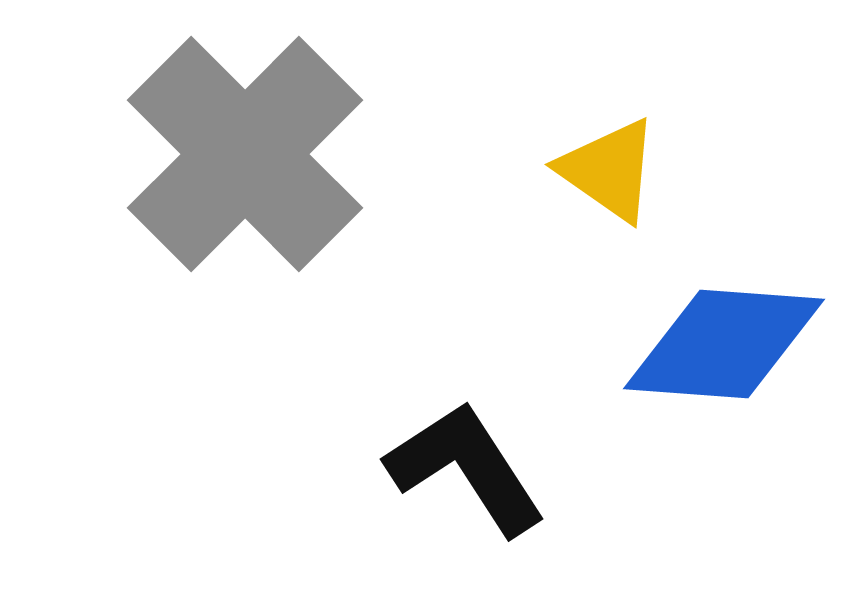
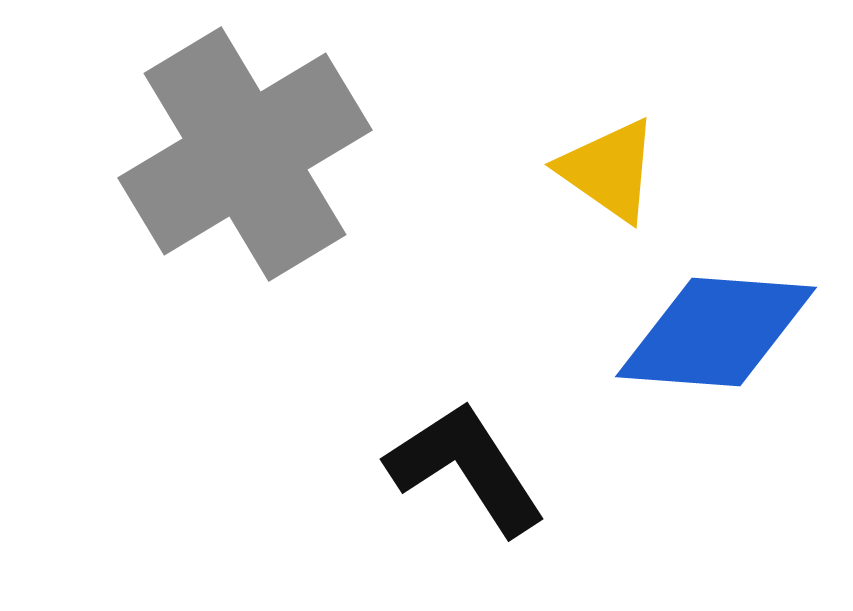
gray cross: rotated 14 degrees clockwise
blue diamond: moved 8 px left, 12 px up
